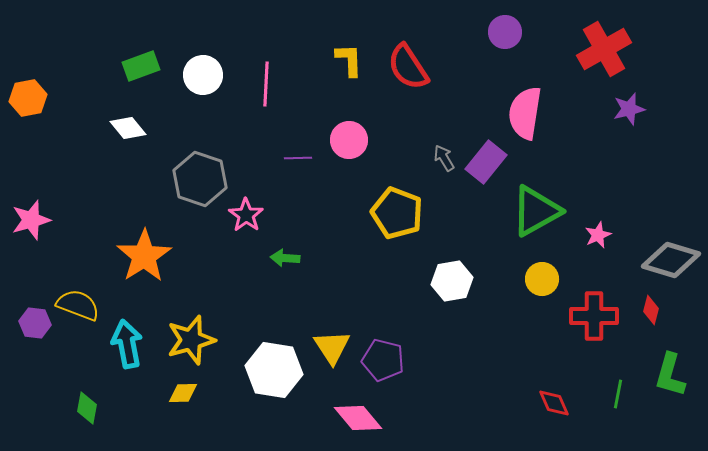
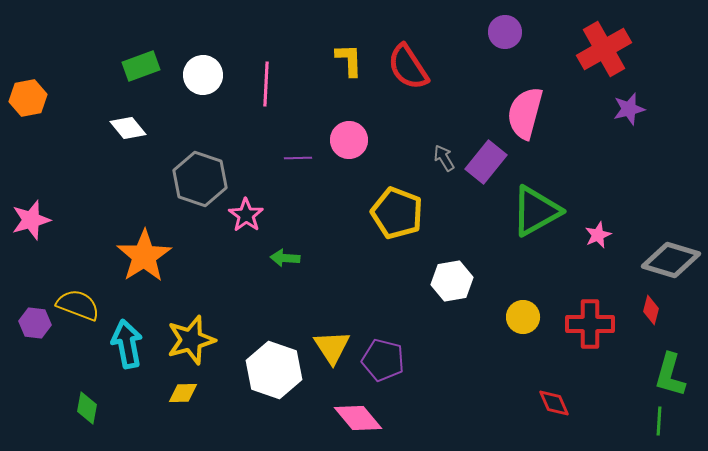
pink semicircle at (525, 113): rotated 6 degrees clockwise
yellow circle at (542, 279): moved 19 px left, 38 px down
red cross at (594, 316): moved 4 px left, 8 px down
white hexagon at (274, 370): rotated 10 degrees clockwise
green line at (618, 394): moved 41 px right, 27 px down; rotated 8 degrees counterclockwise
